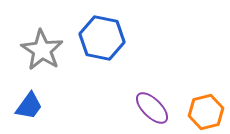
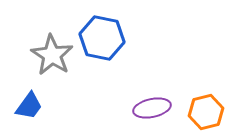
gray star: moved 10 px right, 5 px down
purple ellipse: rotated 57 degrees counterclockwise
